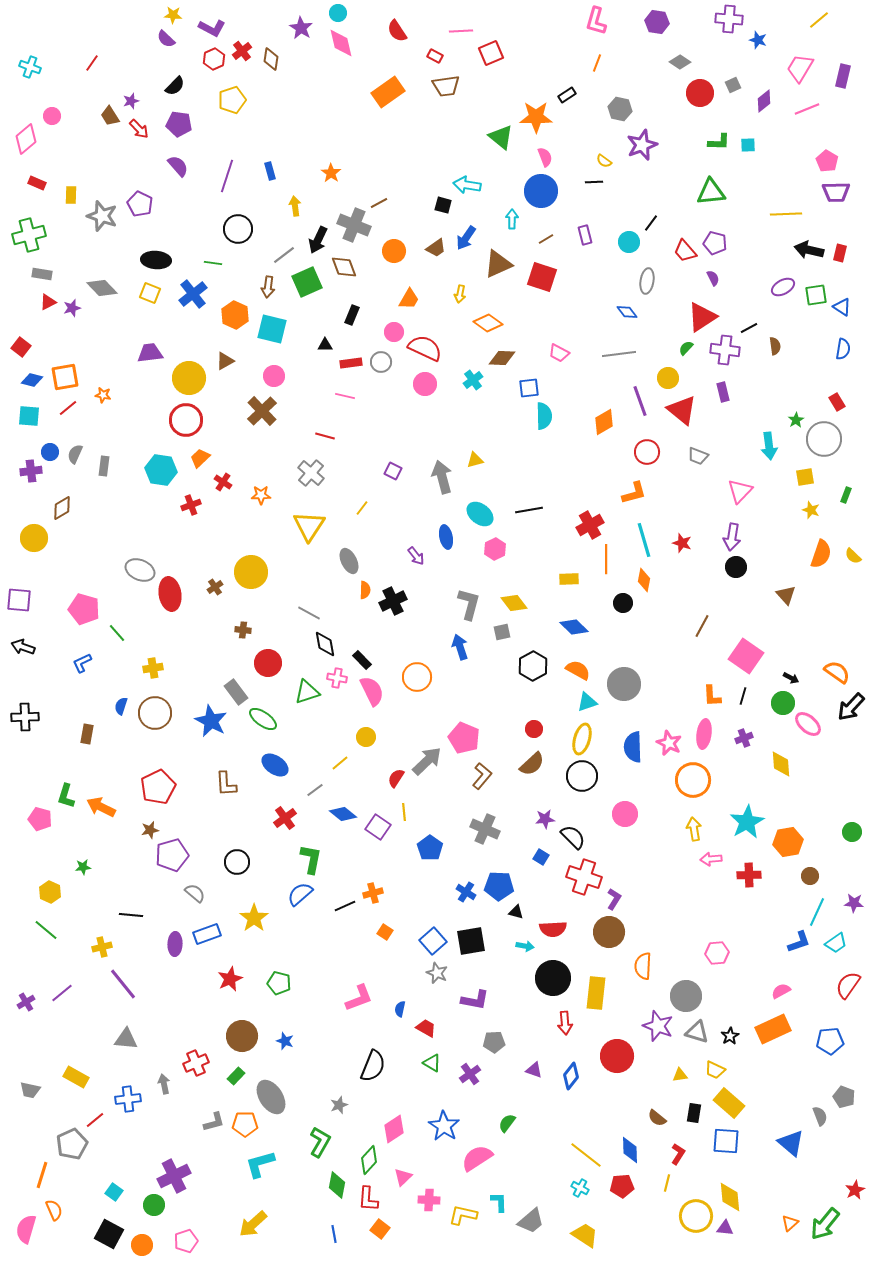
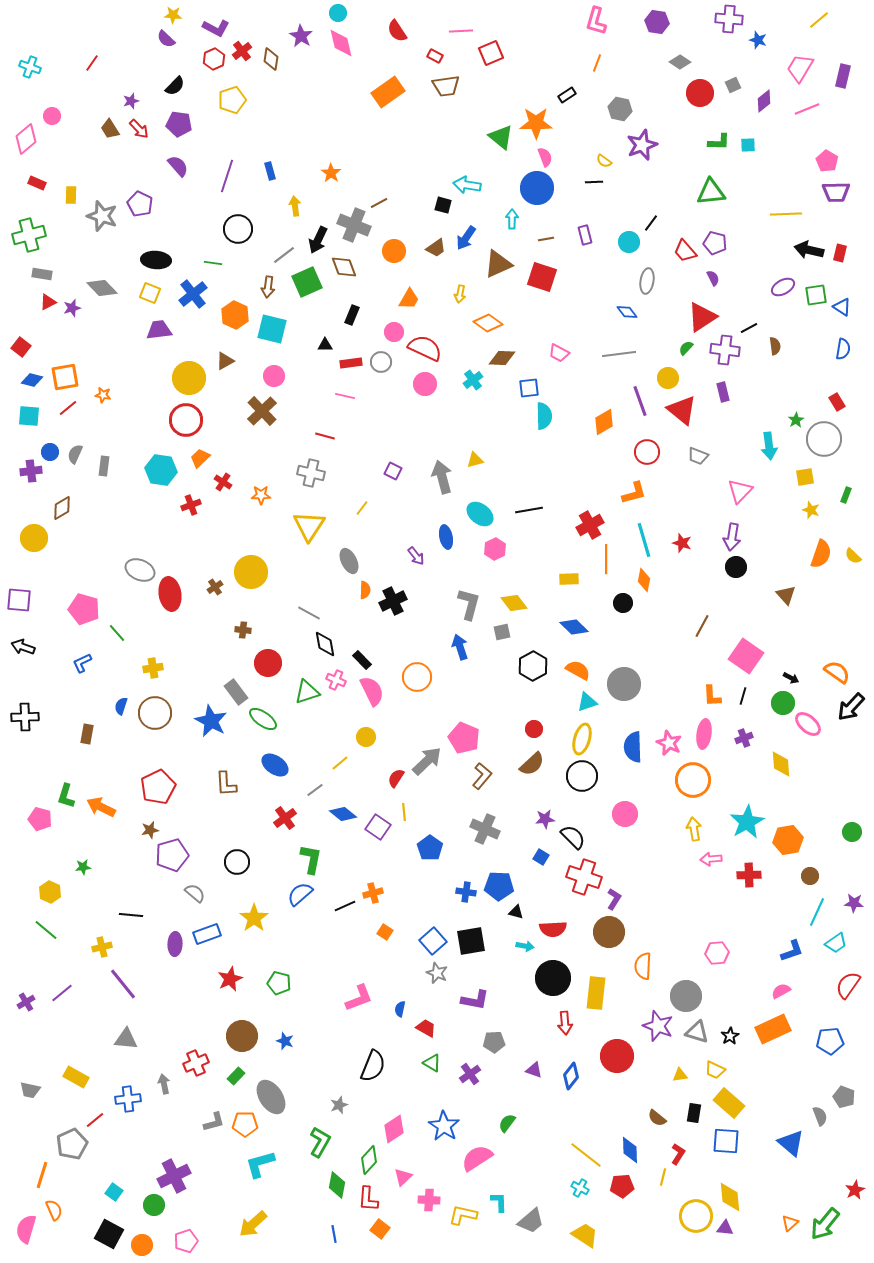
purple L-shape at (212, 28): moved 4 px right
purple star at (301, 28): moved 8 px down
brown trapezoid at (110, 116): moved 13 px down
orange star at (536, 117): moved 6 px down
blue circle at (541, 191): moved 4 px left, 3 px up
brown line at (546, 239): rotated 21 degrees clockwise
purple trapezoid at (150, 353): moved 9 px right, 23 px up
gray cross at (311, 473): rotated 28 degrees counterclockwise
pink cross at (337, 678): moved 1 px left, 2 px down; rotated 12 degrees clockwise
orange hexagon at (788, 842): moved 2 px up
blue cross at (466, 892): rotated 24 degrees counterclockwise
blue L-shape at (799, 942): moved 7 px left, 9 px down
yellow line at (667, 1183): moved 4 px left, 6 px up
